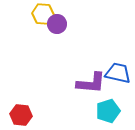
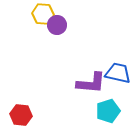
purple circle: moved 1 px down
